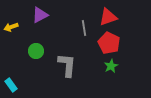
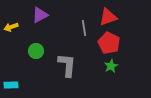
cyan rectangle: rotated 56 degrees counterclockwise
